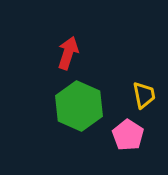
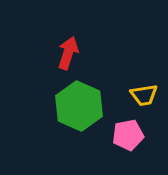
yellow trapezoid: rotated 92 degrees clockwise
pink pentagon: rotated 28 degrees clockwise
